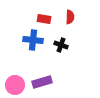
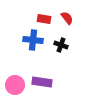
red semicircle: moved 3 px left, 1 px down; rotated 40 degrees counterclockwise
purple rectangle: rotated 24 degrees clockwise
